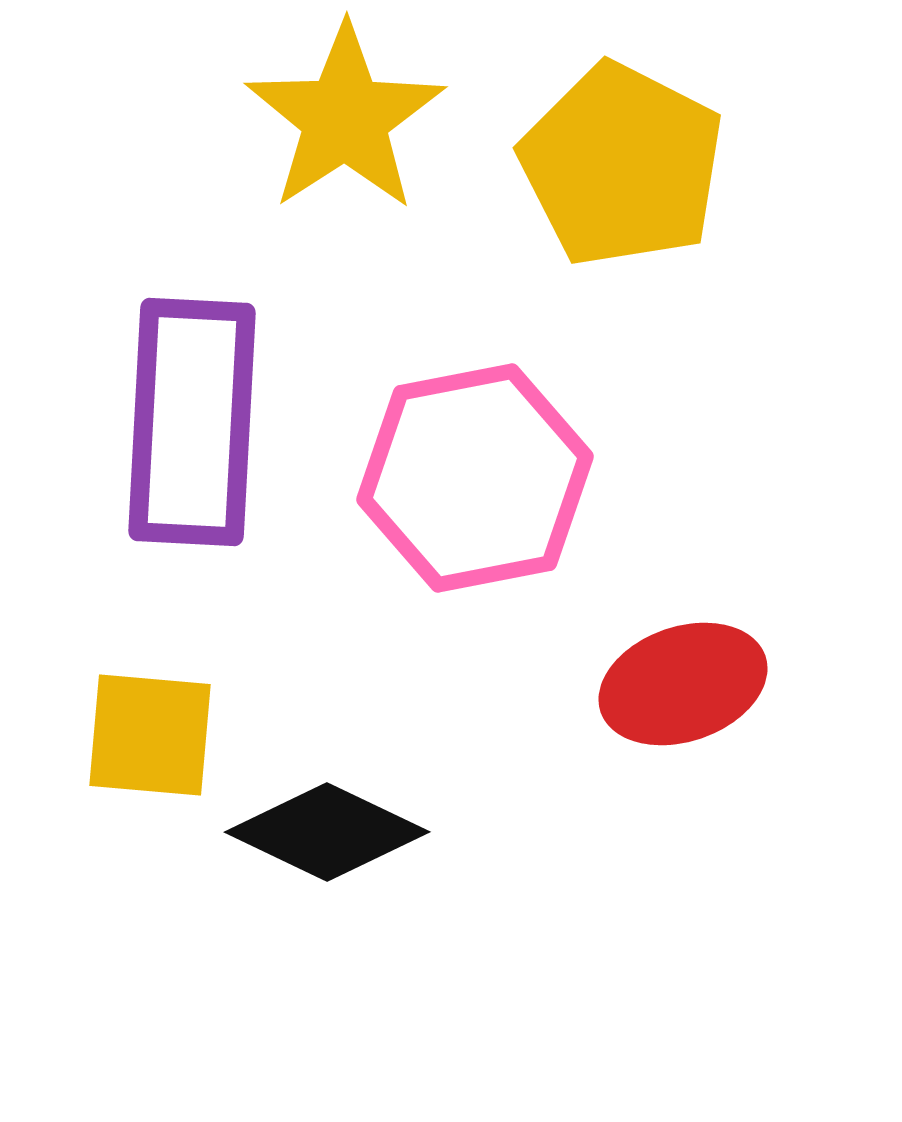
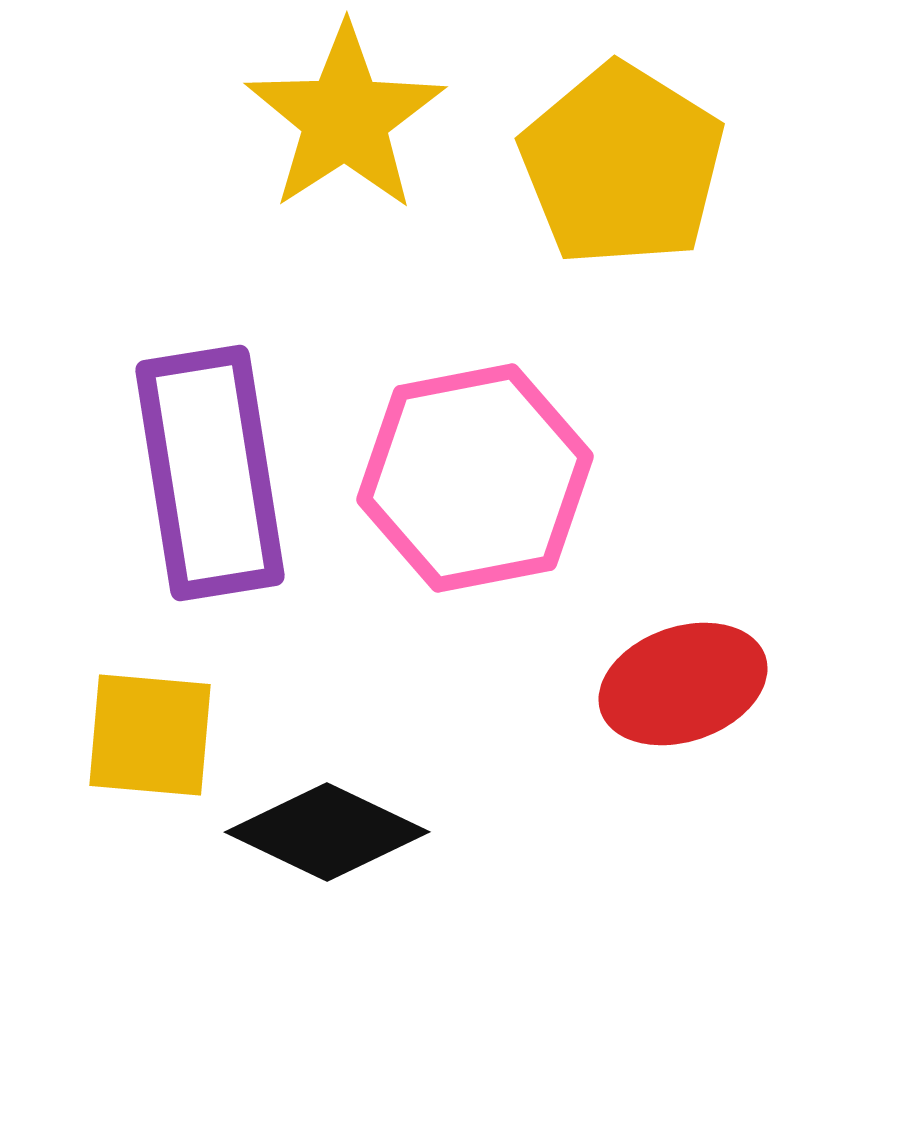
yellow pentagon: rotated 5 degrees clockwise
purple rectangle: moved 18 px right, 51 px down; rotated 12 degrees counterclockwise
